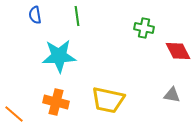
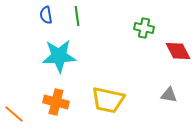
blue semicircle: moved 11 px right
gray triangle: moved 3 px left
